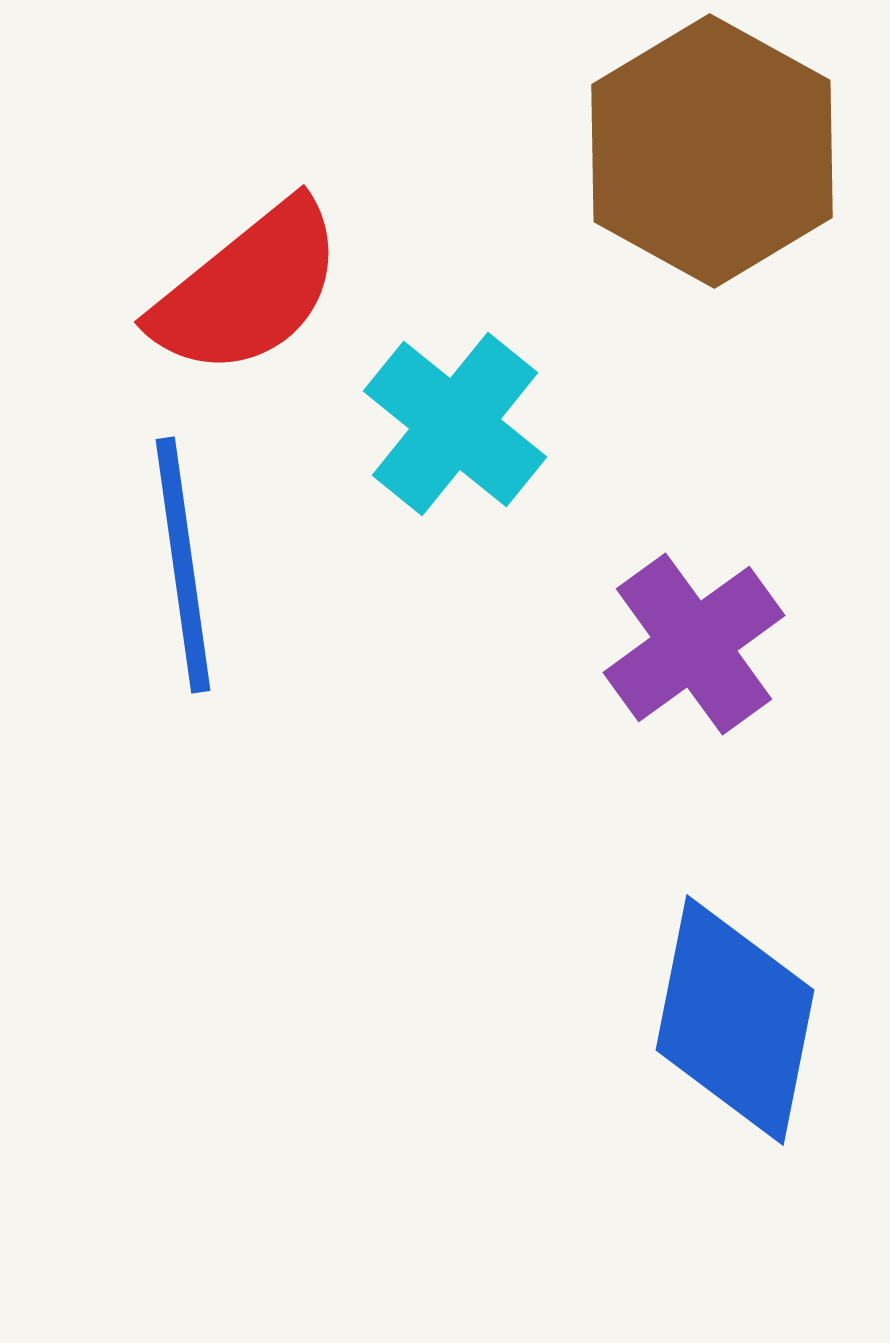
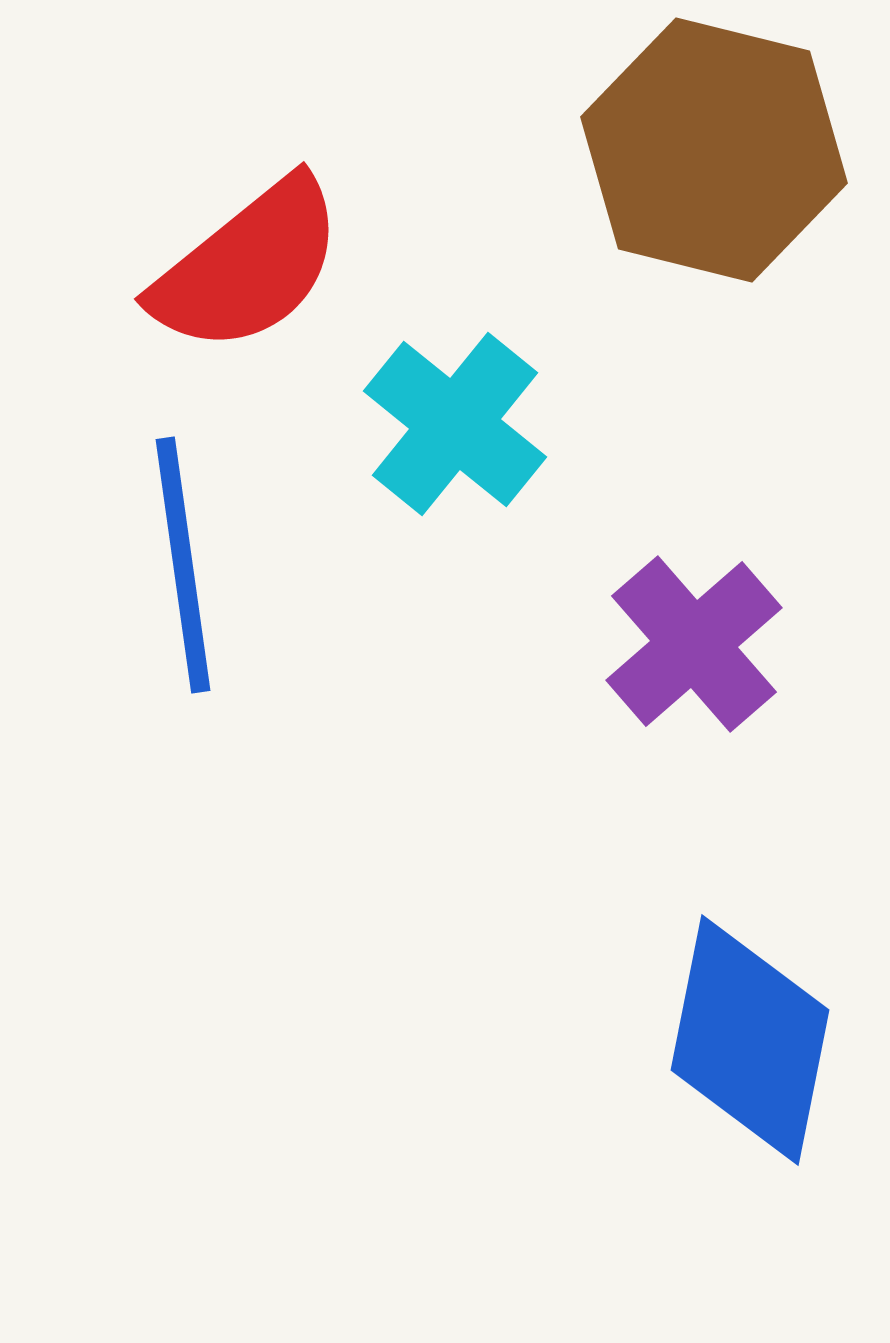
brown hexagon: moved 2 px right, 1 px up; rotated 15 degrees counterclockwise
red semicircle: moved 23 px up
purple cross: rotated 5 degrees counterclockwise
blue diamond: moved 15 px right, 20 px down
